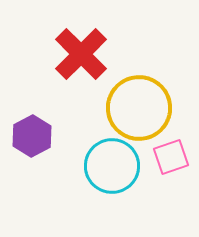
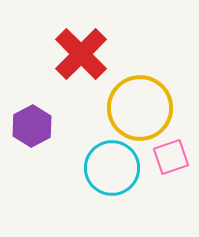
yellow circle: moved 1 px right
purple hexagon: moved 10 px up
cyan circle: moved 2 px down
